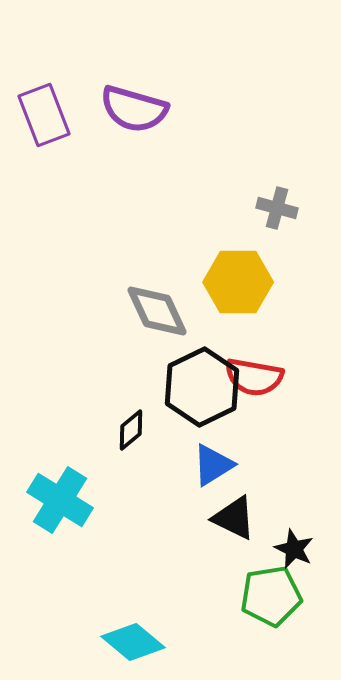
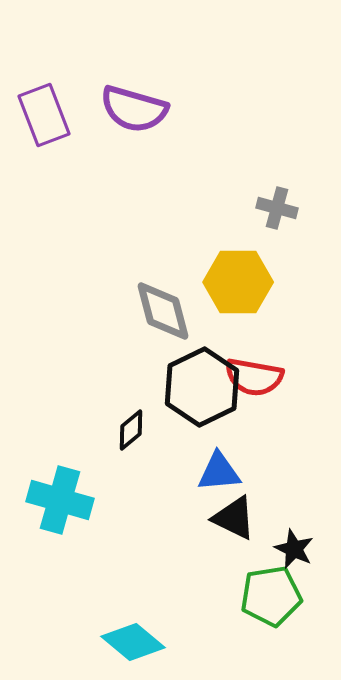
gray diamond: moved 6 px right; rotated 10 degrees clockwise
blue triangle: moved 6 px right, 7 px down; rotated 27 degrees clockwise
cyan cross: rotated 16 degrees counterclockwise
